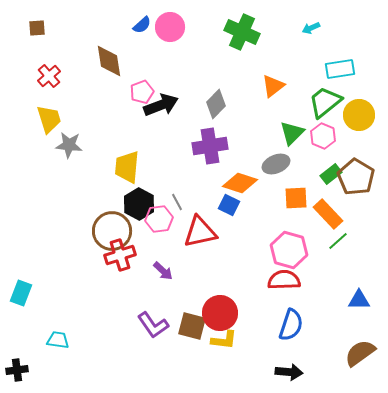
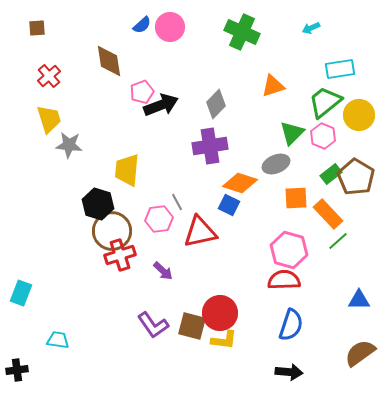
orange triangle at (273, 86): rotated 20 degrees clockwise
yellow trapezoid at (127, 167): moved 3 px down
black hexagon at (139, 204): moved 41 px left; rotated 12 degrees counterclockwise
